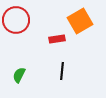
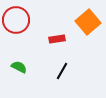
orange square: moved 8 px right, 1 px down; rotated 10 degrees counterclockwise
black line: rotated 24 degrees clockwise
green semicircle: moved 8 px up; rotated 91 degrees clockwise
